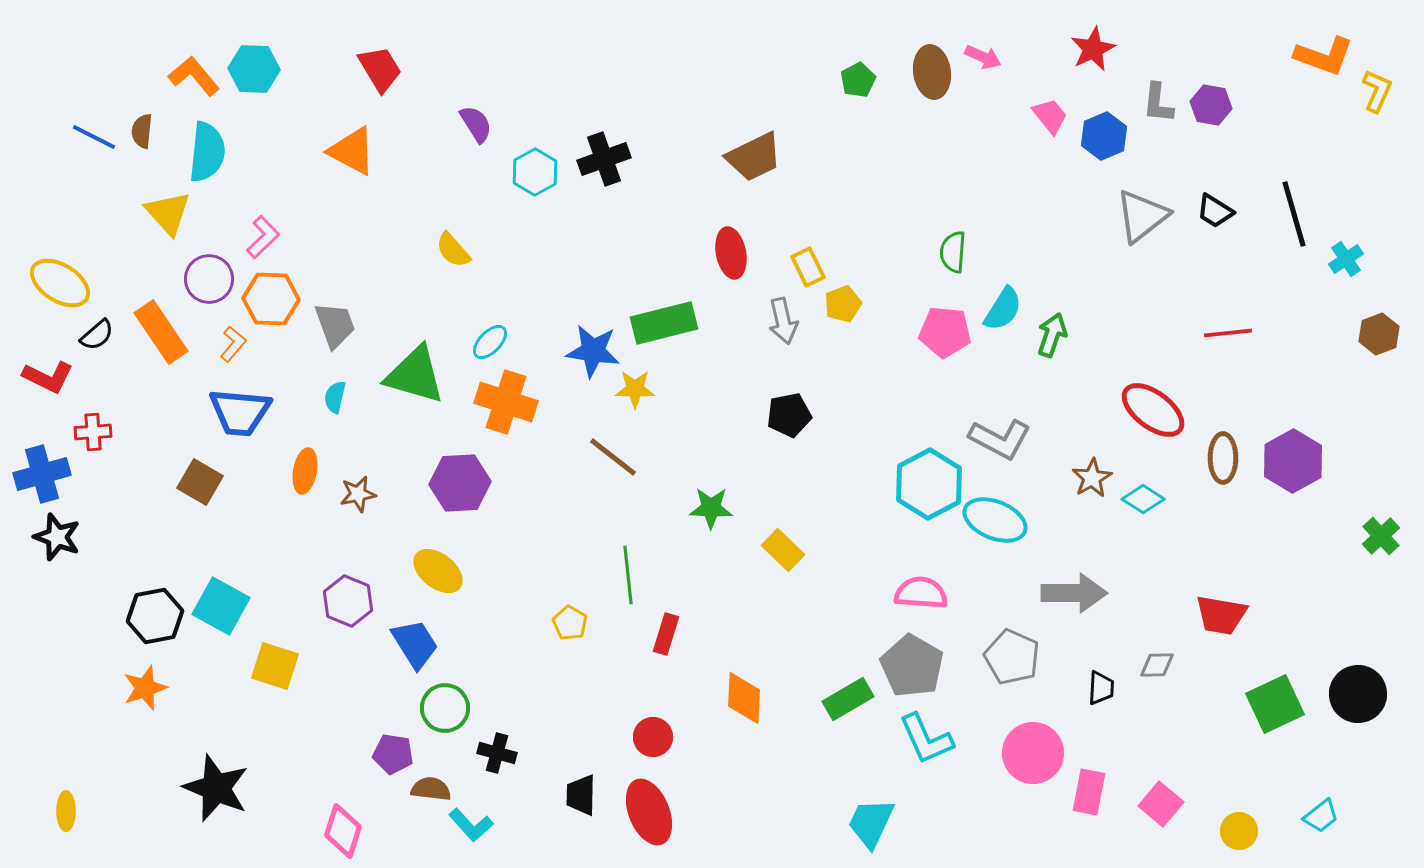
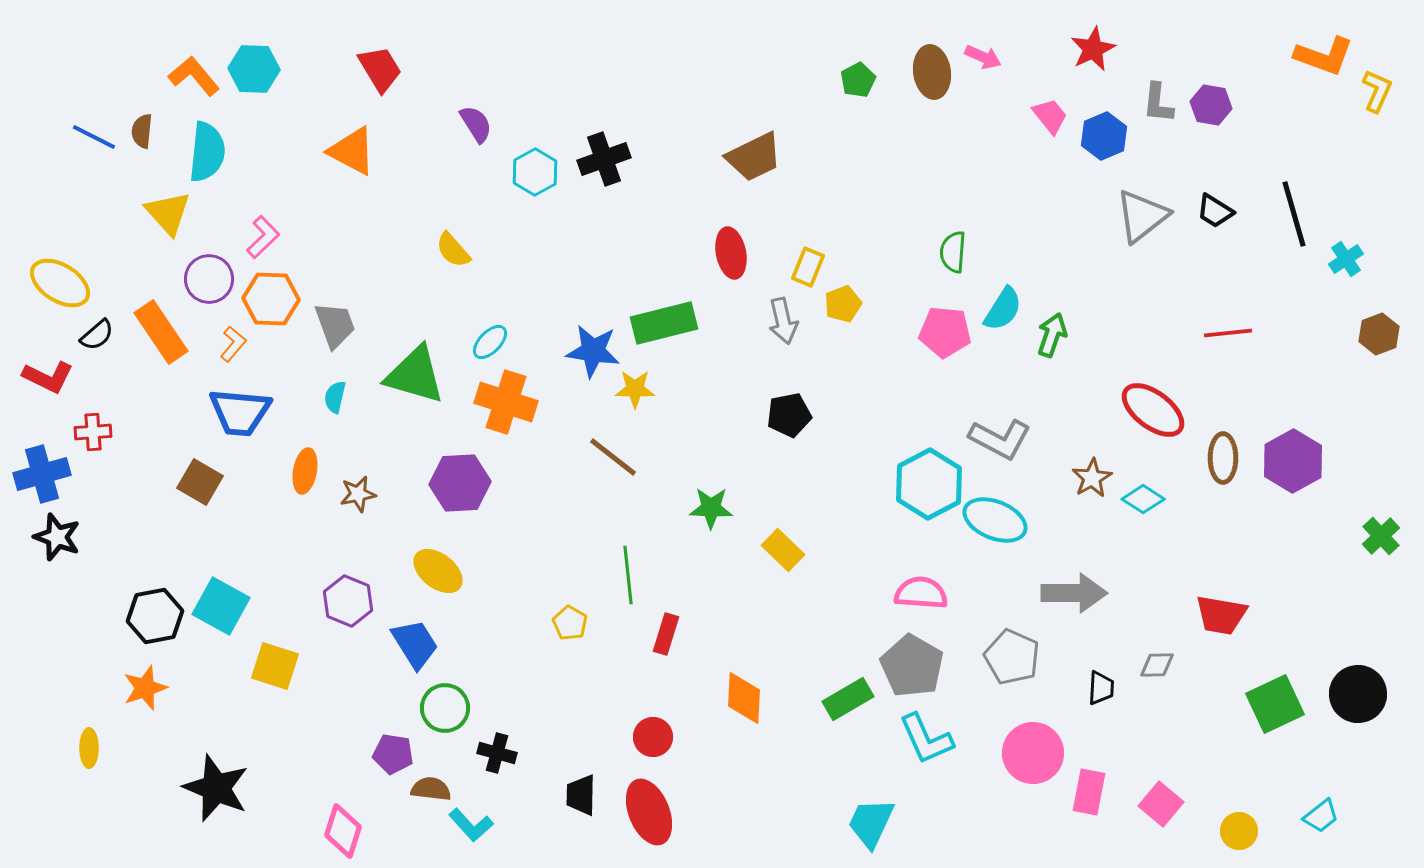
yellow rectangle at (808, 267): rotated 48 degrees clockwise
yellow ellipse at (66, 811): moved 23 px right, 63 px up
